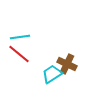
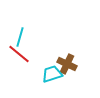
cyan line: rotated 66 degrees counterclockwise
cyan trapezoid: rotated 15 degrees clockwise
